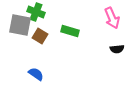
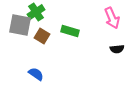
green cross: rotated 36 degrees clockwise
brown square: moved 2 px right
